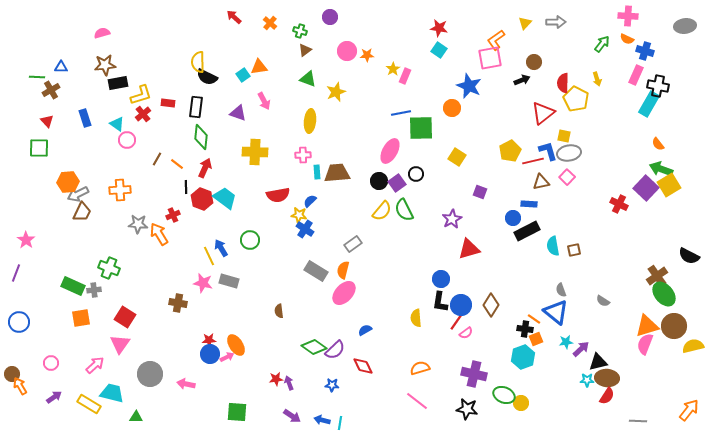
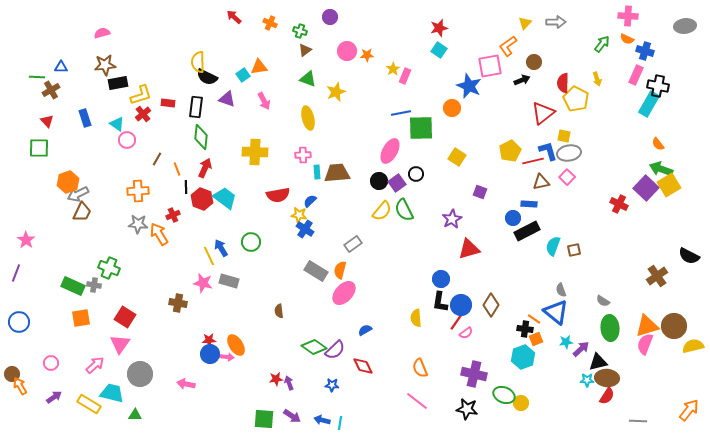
orange cross at (270, 23): rotated 16 degrees counterclockwise
red star at (439, 28): rotated 24 degrees counterclockwise
orange L-shape at (496, 40): moved 12 px right, 6 px down
pink square at (490, 58): moved 8 px down
purple triangle at (238, 113): moved 11 px left, 14 px up
yellow ellipse at (310, 121): moved 2 px left, 3 px up; rotated 20 degrees counterclockwise
orange line at (177, 164): moved 5 px down; rotated 32 degrees clockwise
orange hexagon at (68, 182): rotated 15 degrees counterclockwise
orange cross at (120, 190): moved 18 px right, 1 px down
green circle at (250, 240): moved 1 px right, 2 px down
cyan semicircle at (553, 246): rotated 30 degrees clockwise
orange semicircle at (343, 270): moved 3 px left
gray cross at (94, 290): moved 5 px up; rotated 16 degrees clockwise
green ellipse at (664, 294): moved 54 px left, 34 px down; rotated 35 degrees clockwise
pink arrow at (227, 357): rotated 32 degrees clockwise
orange semicircle at (420, 368): rotated 96 degrees counterclockwise
gray circle at (150, 374): moved 10 px left
green square at (237, 412): moved 27 px right, 7 px down
green triangle at (136, 417): moved 1 px left, 2 px up
